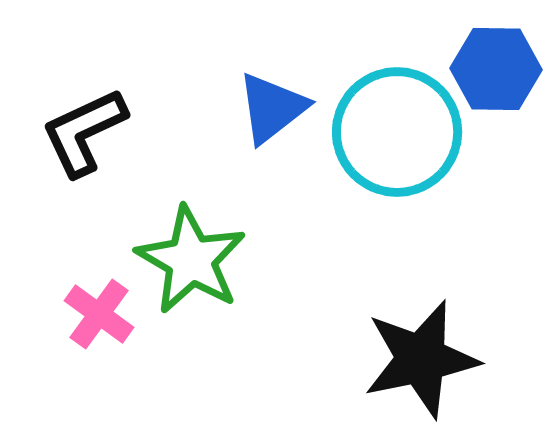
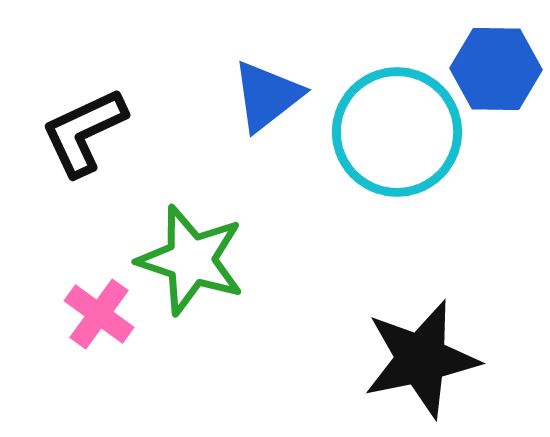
blue triangle: moved 5 px left, 12 px up
green star: rotated 12 degrees counterclockwise
